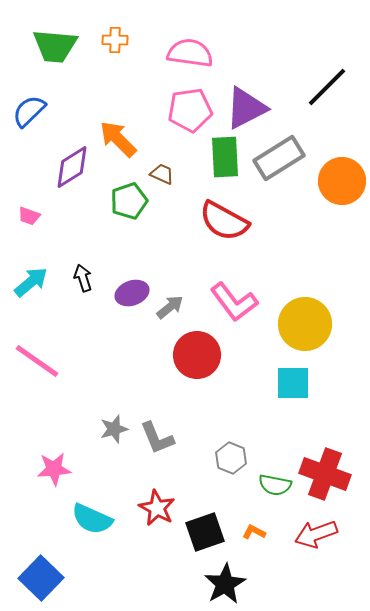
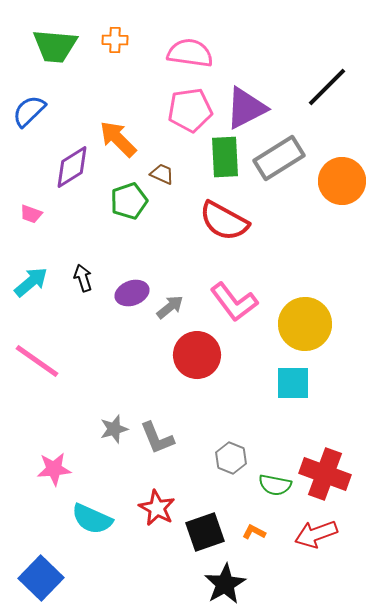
pink trapezoid: moved 2 px right, 2 px up
